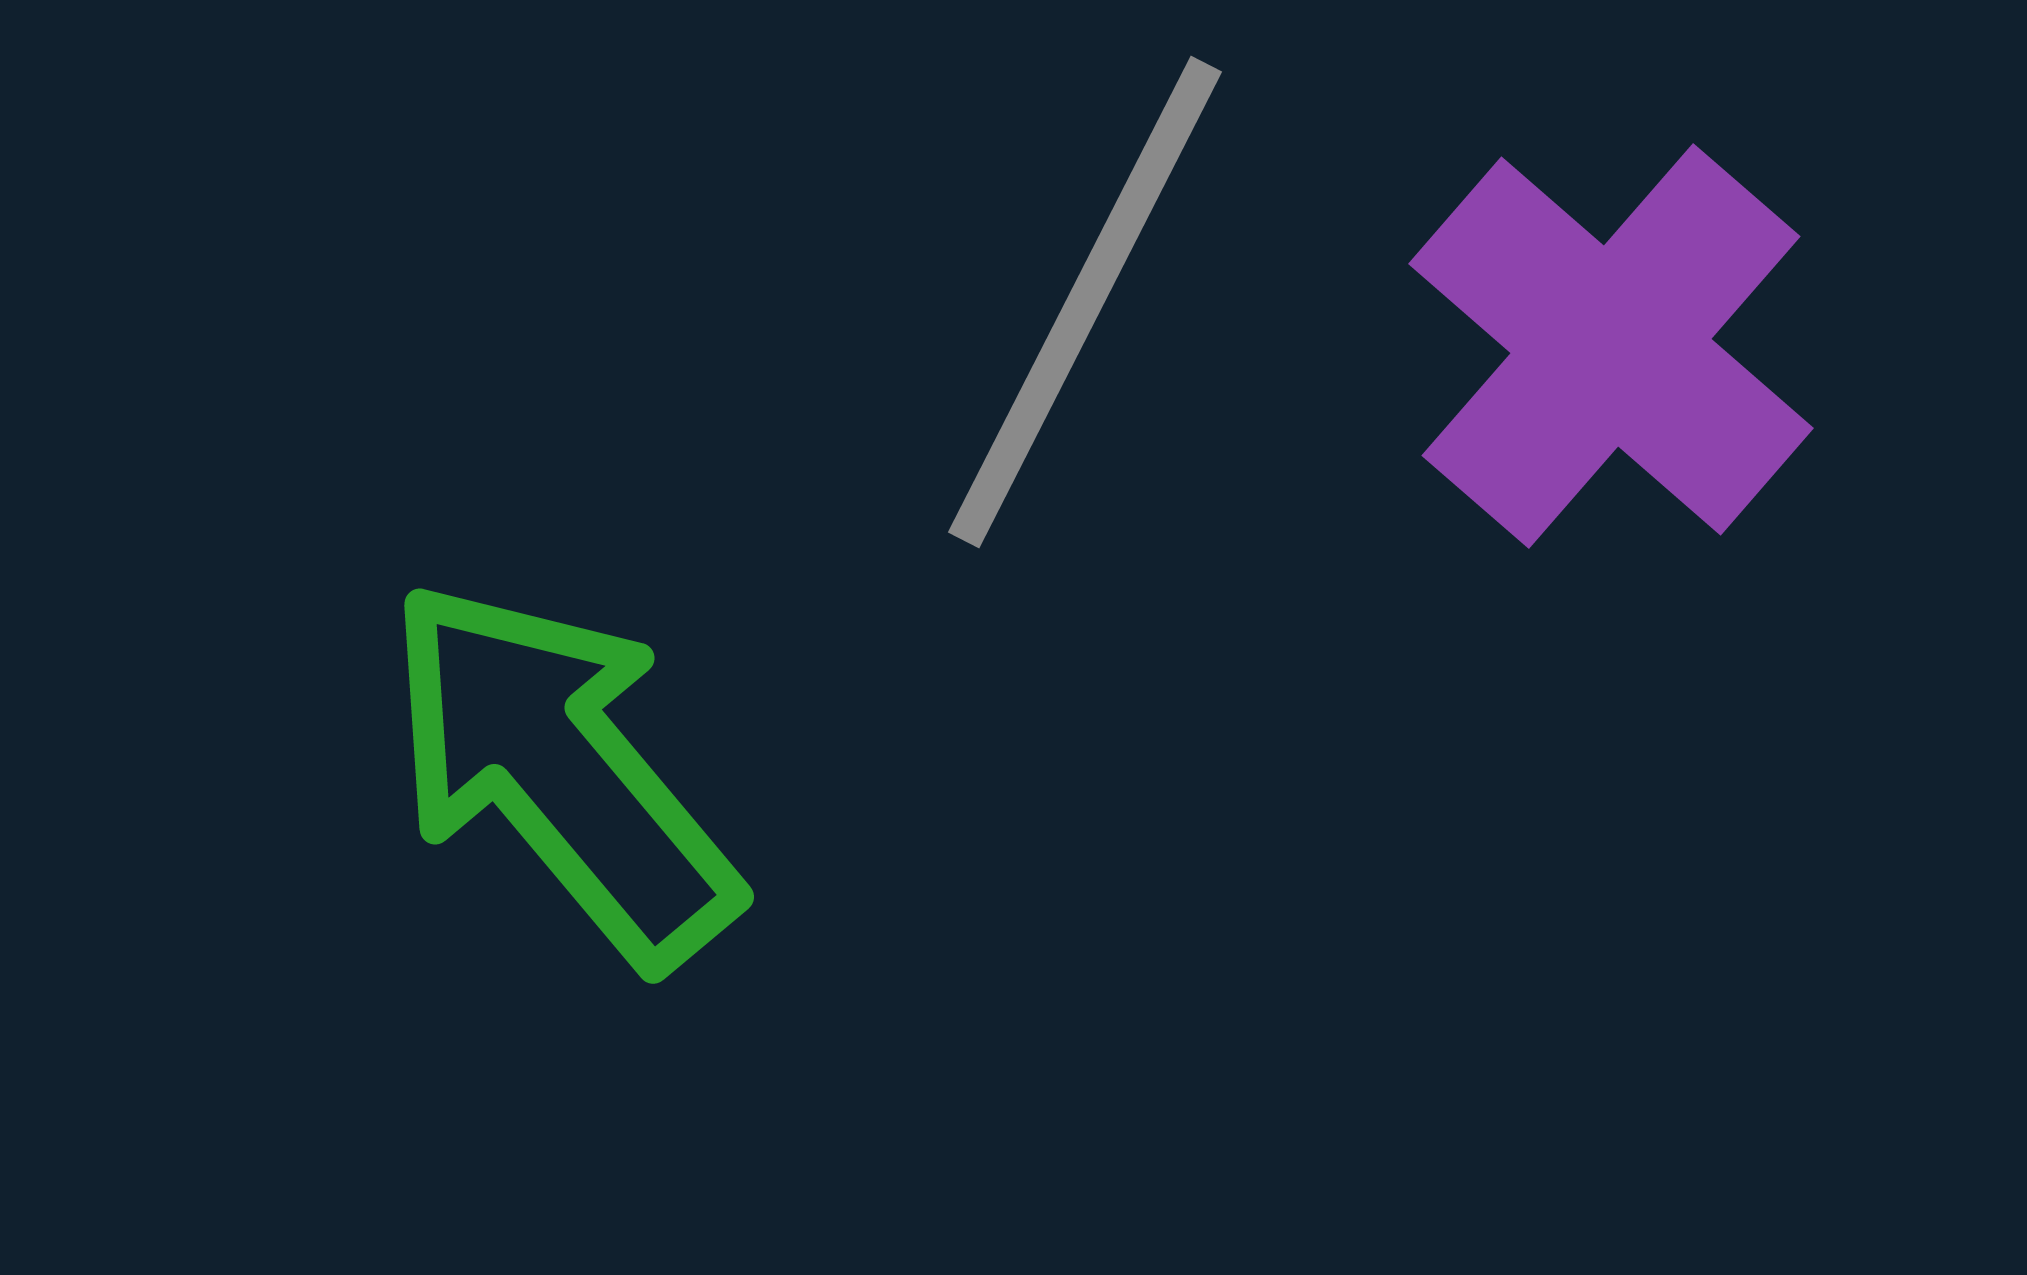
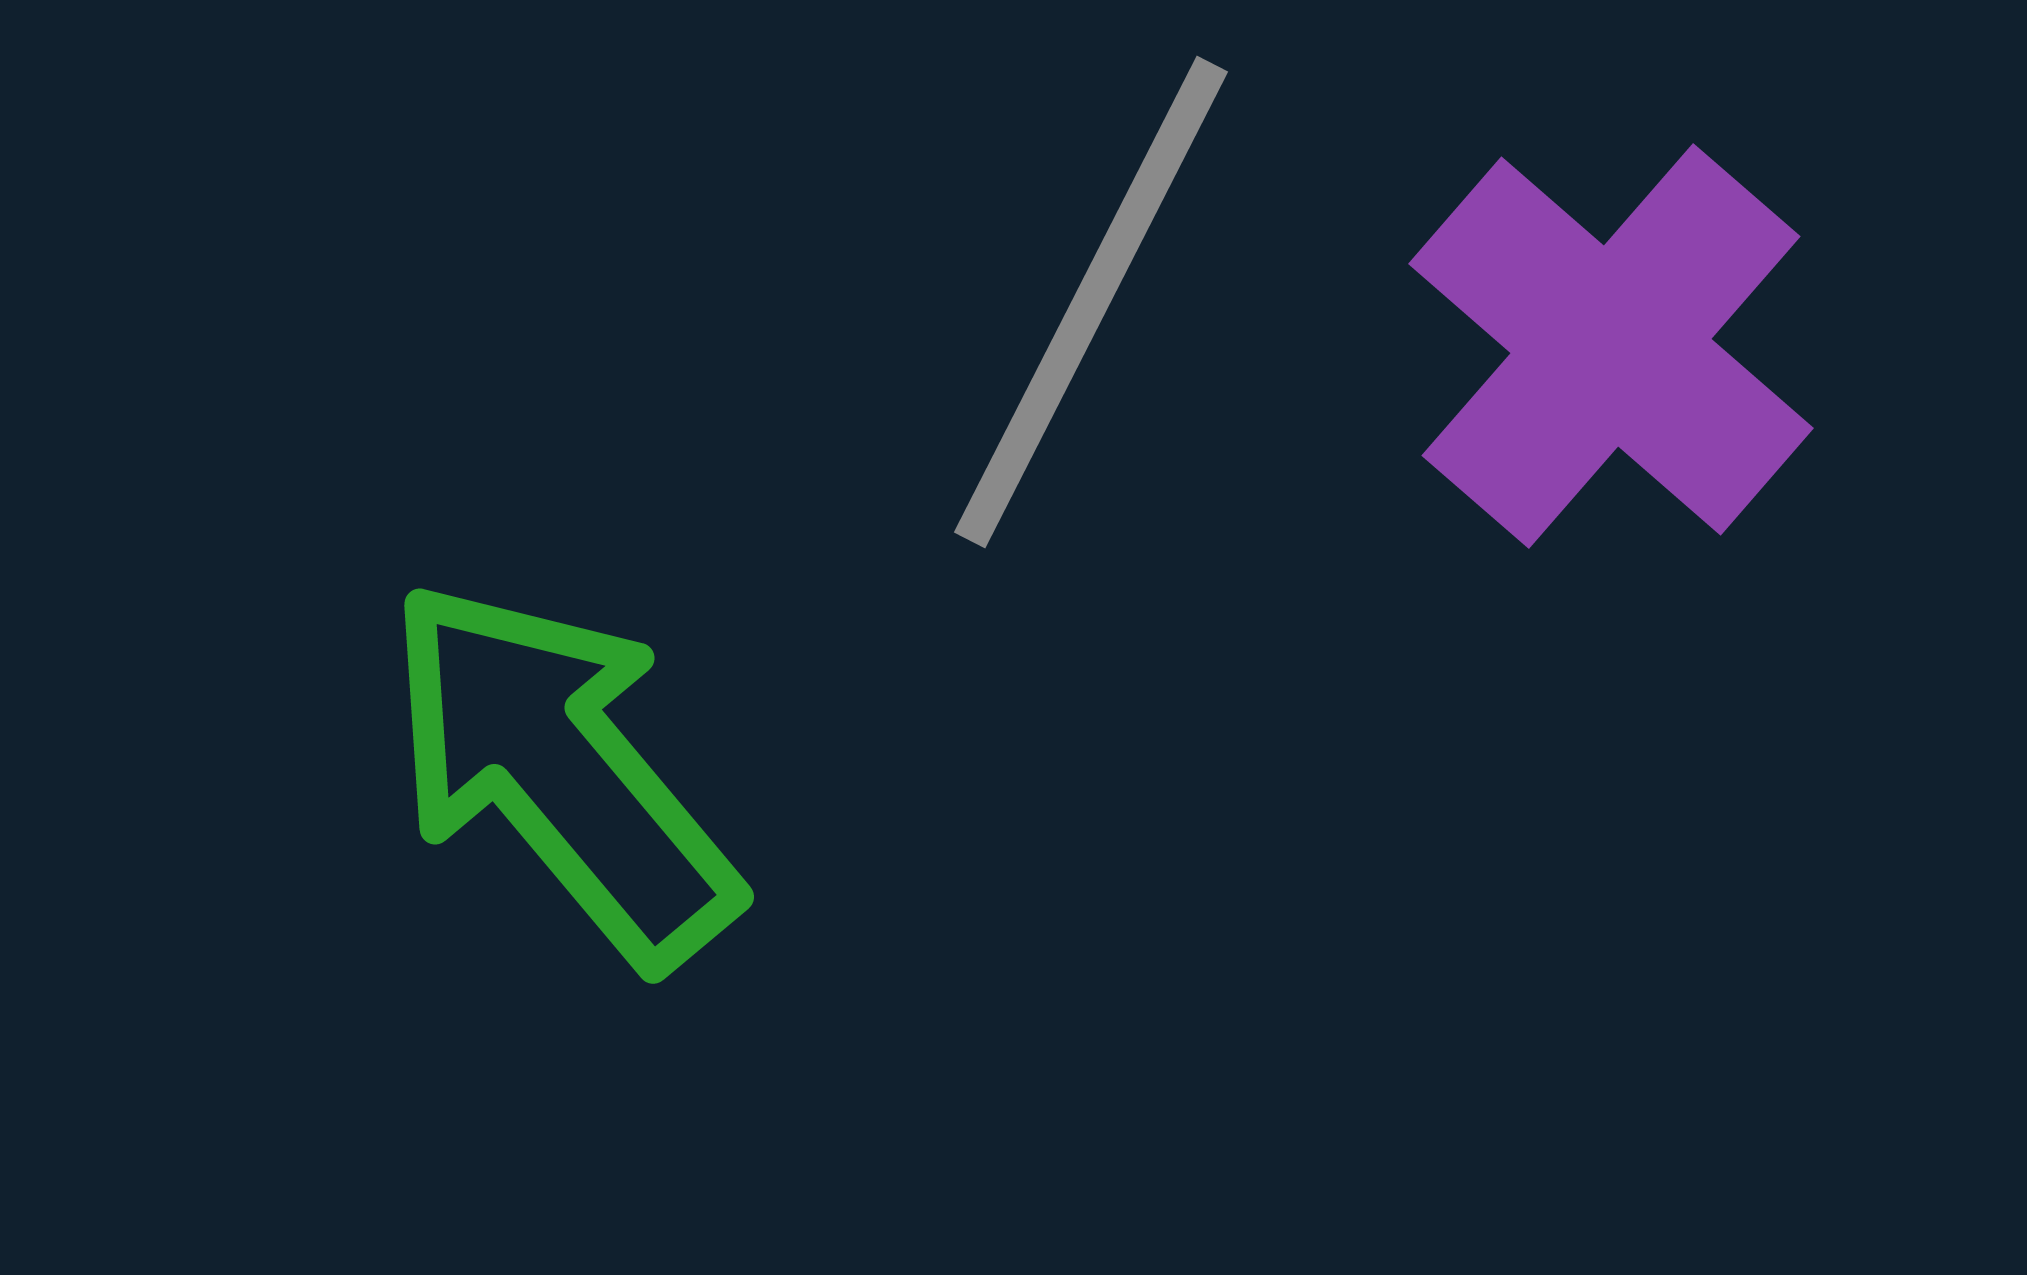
gray line: moved 6 px right
